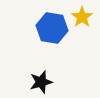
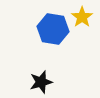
blue hexagon: moved 1 px right, 1 px down
